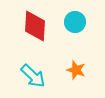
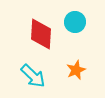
red diamond: moved 6 px right, 8 px down
orange star: rotated 30 degrees clockwise
